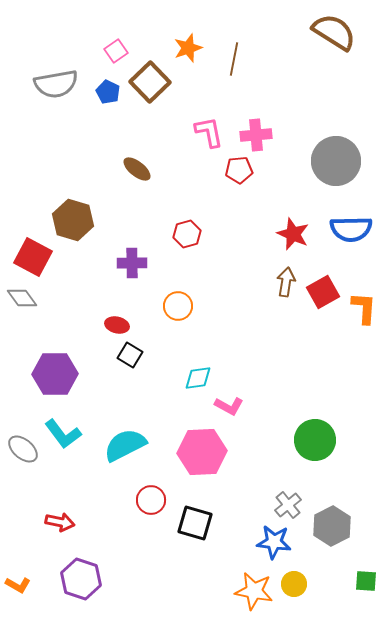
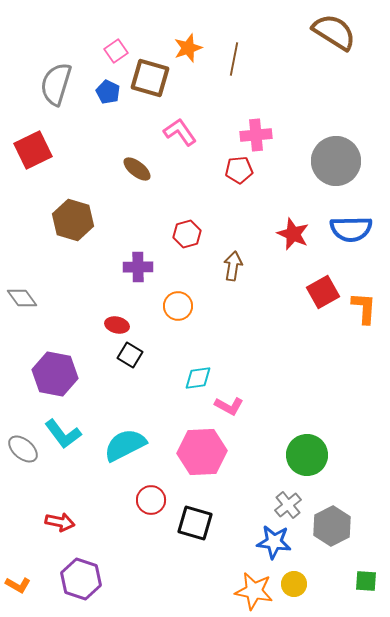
brown square at (150, 82): moved 4 px up; rotated 30 degrees counterclockwise
gray semicircle at (56, 84): rotated 117 degrees clockwise
pink L-shape at (209, 132): moved 29 px left; rotated 24 degrees counterclockwise
red square at (33, 257): moved 107 px up; rotated 36 degrees clockwise
purple cross at (132, 263): moved 6 px right, 4 px down
brown arrow at (286, 282): moved 53 px left, 16 px up
purple hexagon at (55, 374): rotated 12 degrees clockwise
green circle at (315, 440): moved 8 px left, 15 px down
